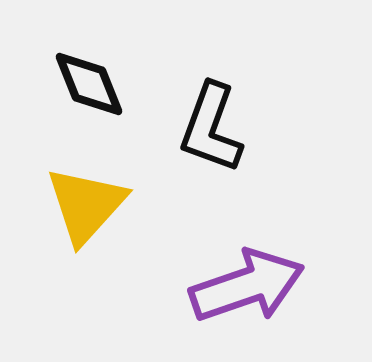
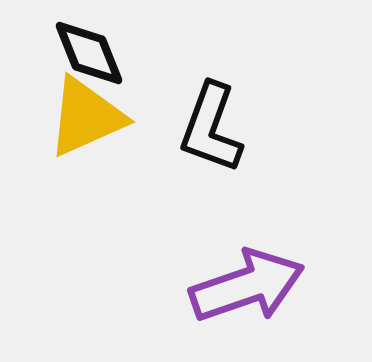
black diamond: moved 31 px up
yellow triangle: moved 88 px up; rotated 24 degrees clockwise
